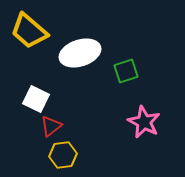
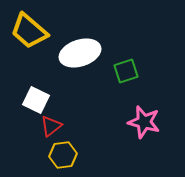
white square: moved 1 px down
pink star: rotated 12 degrees counterclockwise
